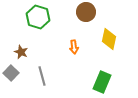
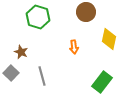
green rectangle: rotated 15 degrees clockwise
